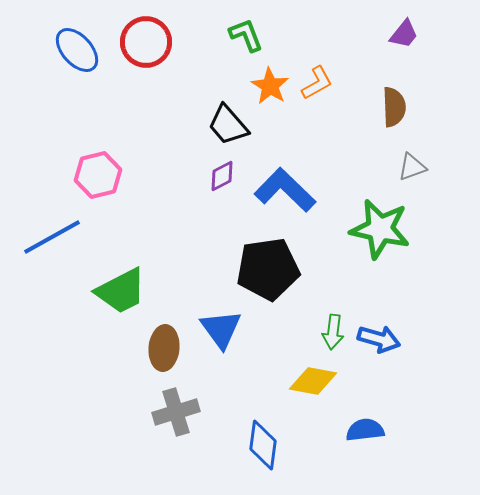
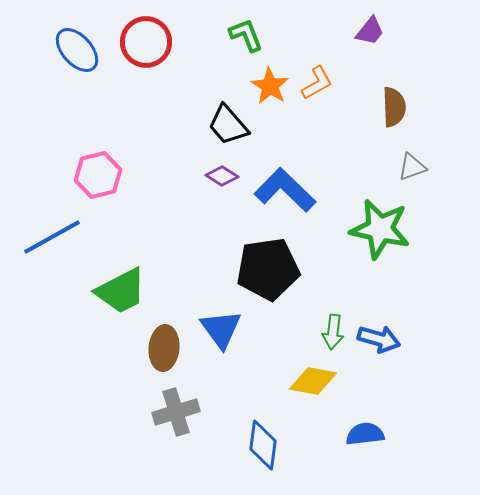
purple trapezoid: moved 34 px left, 3 px up
purple diamond: rotated 60 degrees clockwise
blue semicircle: moved 4 px down
